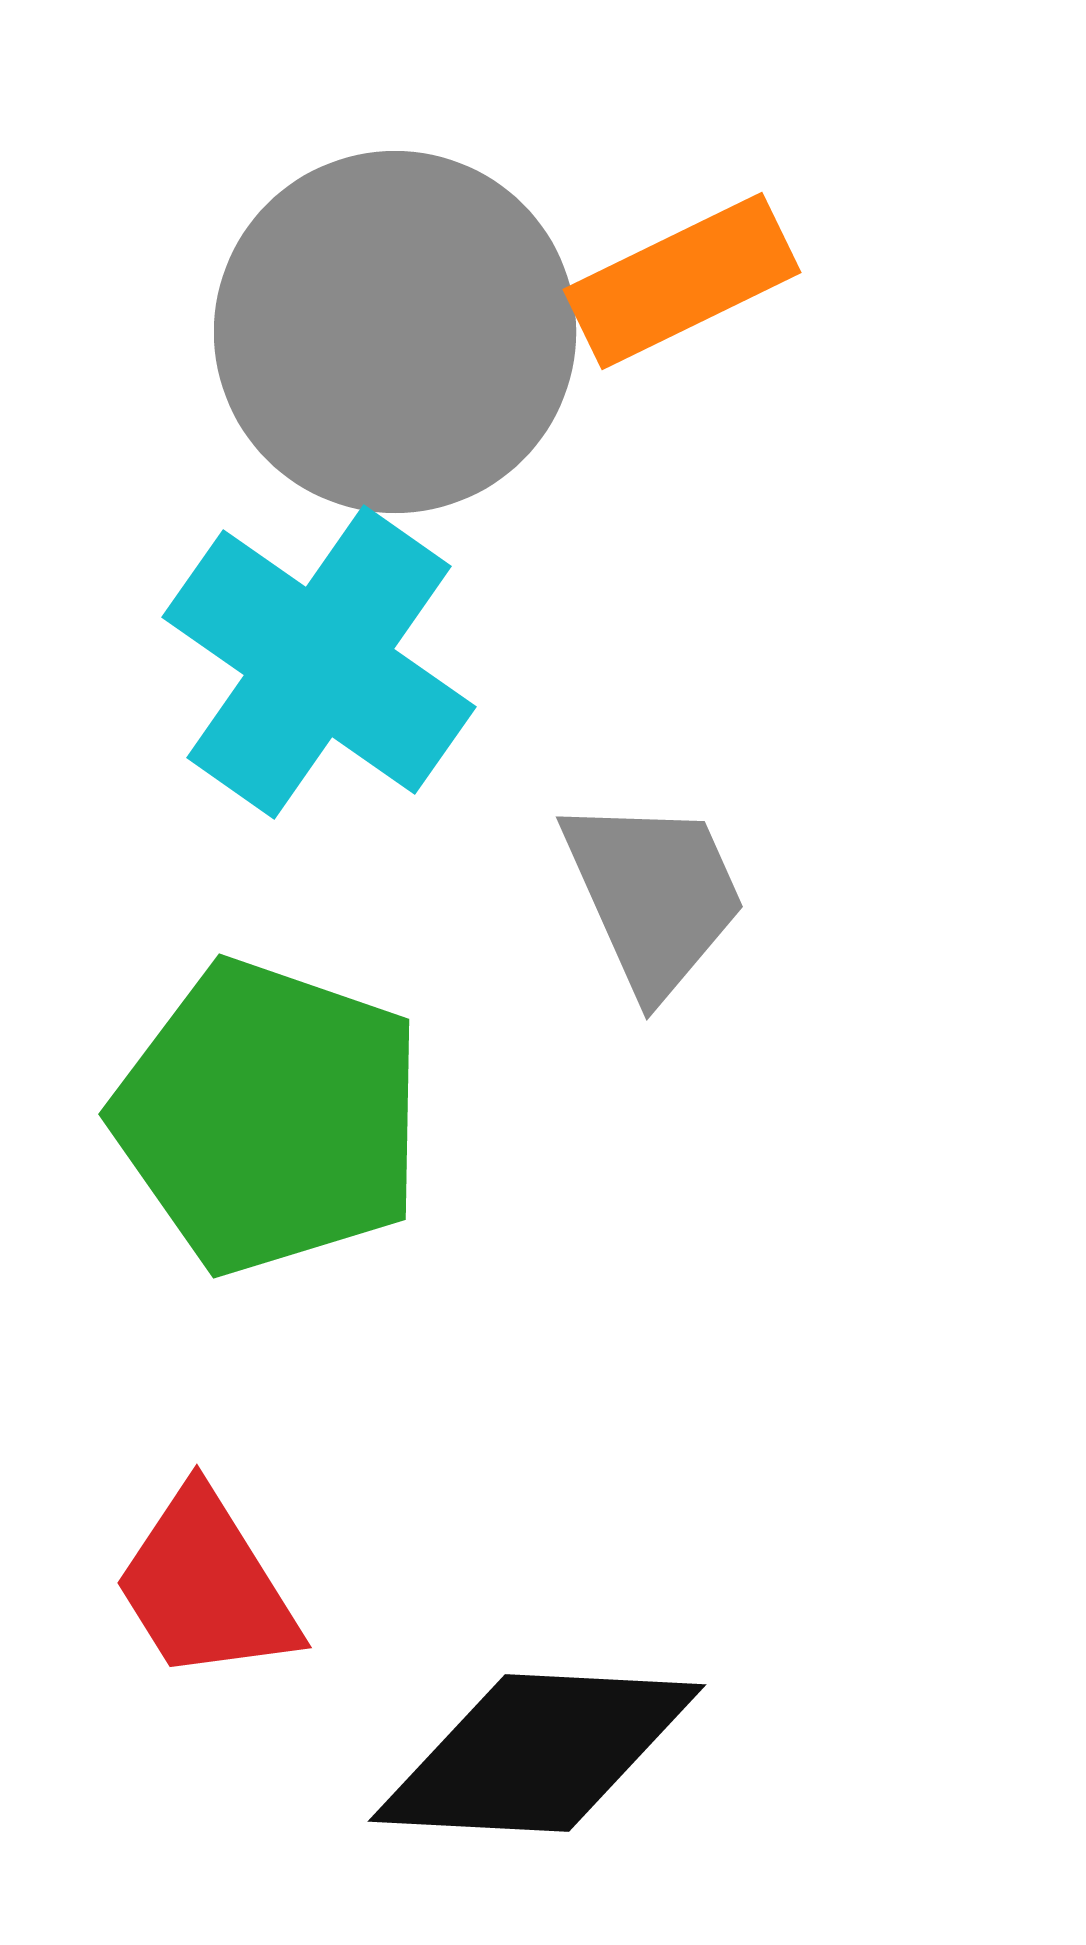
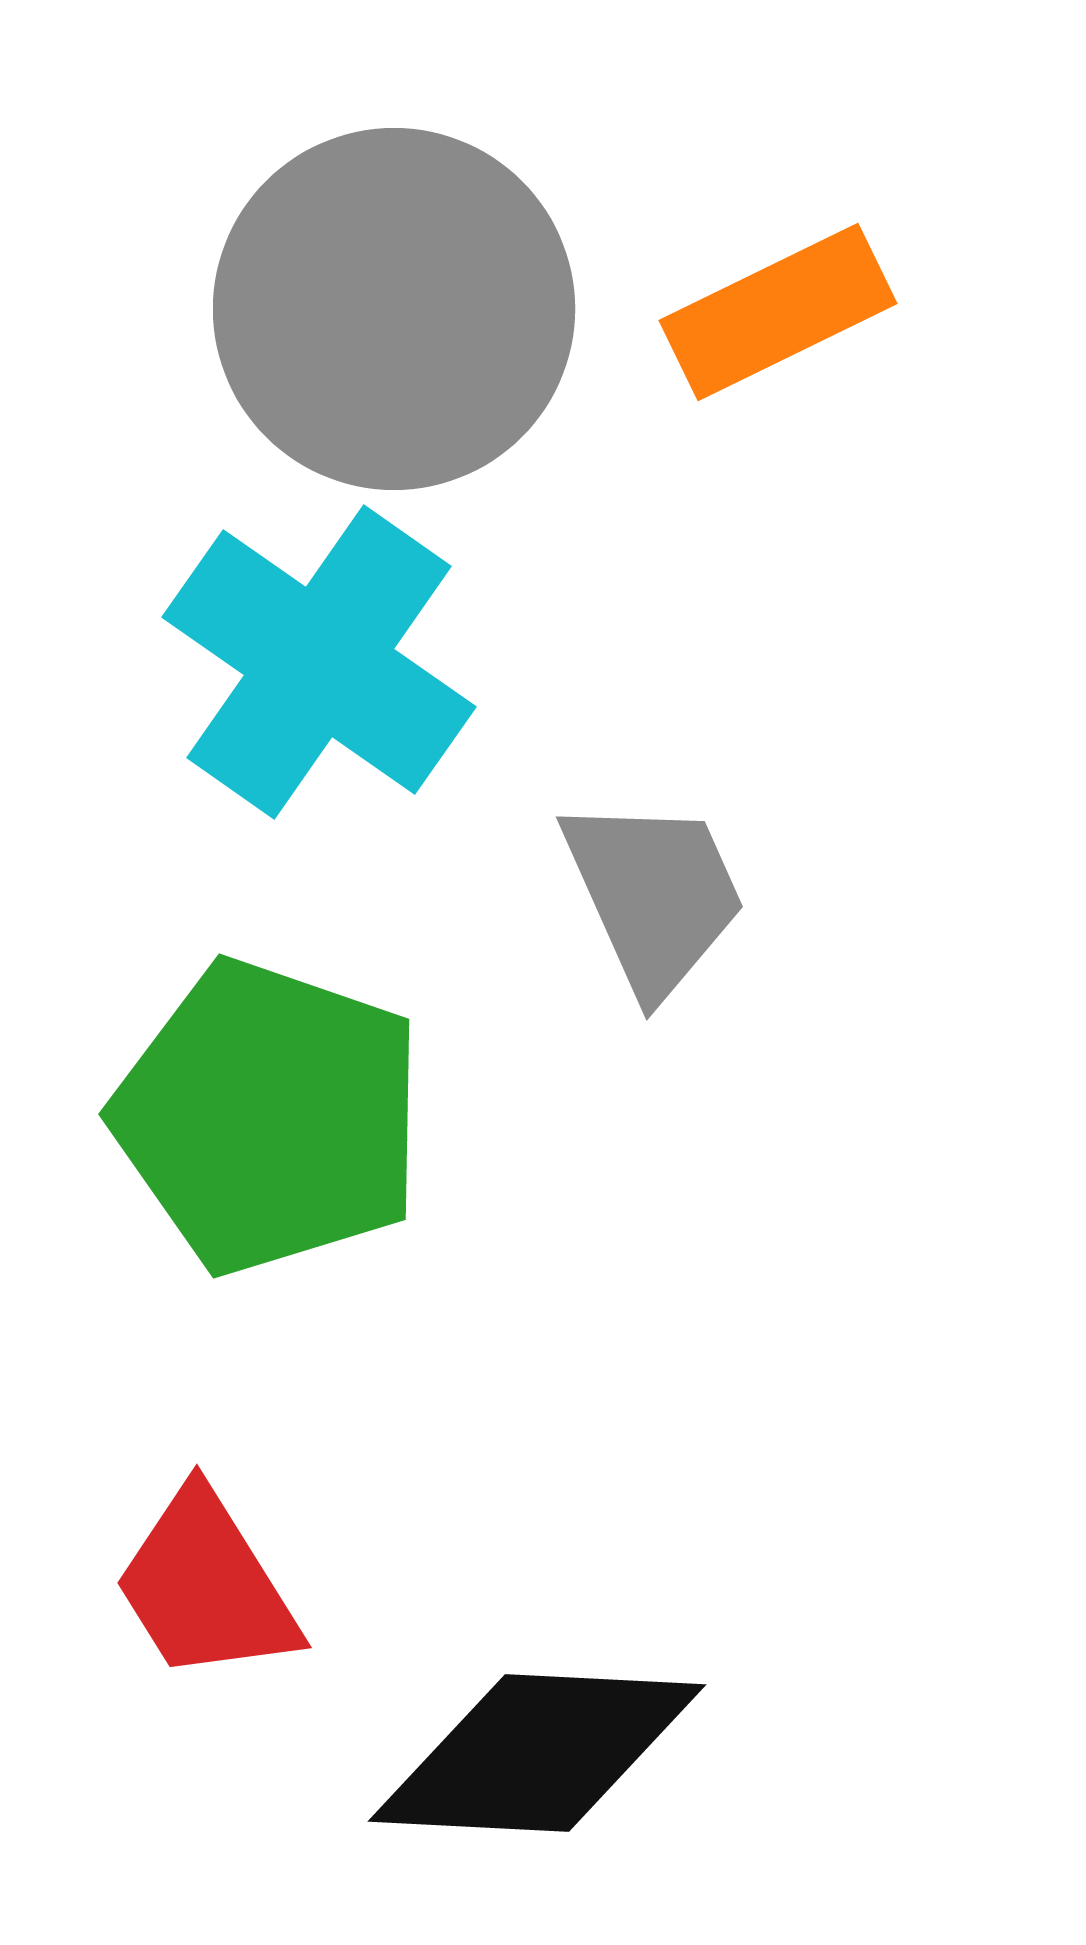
orange rectangle: moved 96 px right, 31 px down
gray circle: moved 1 px left, 23 px up
